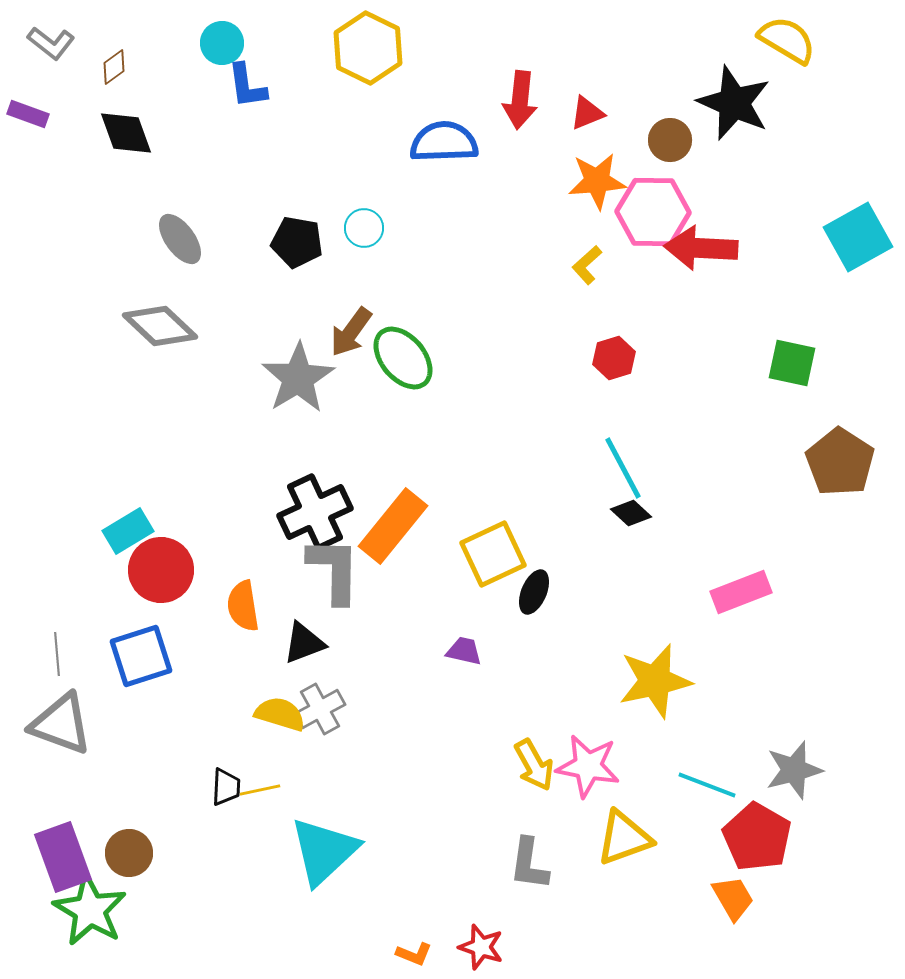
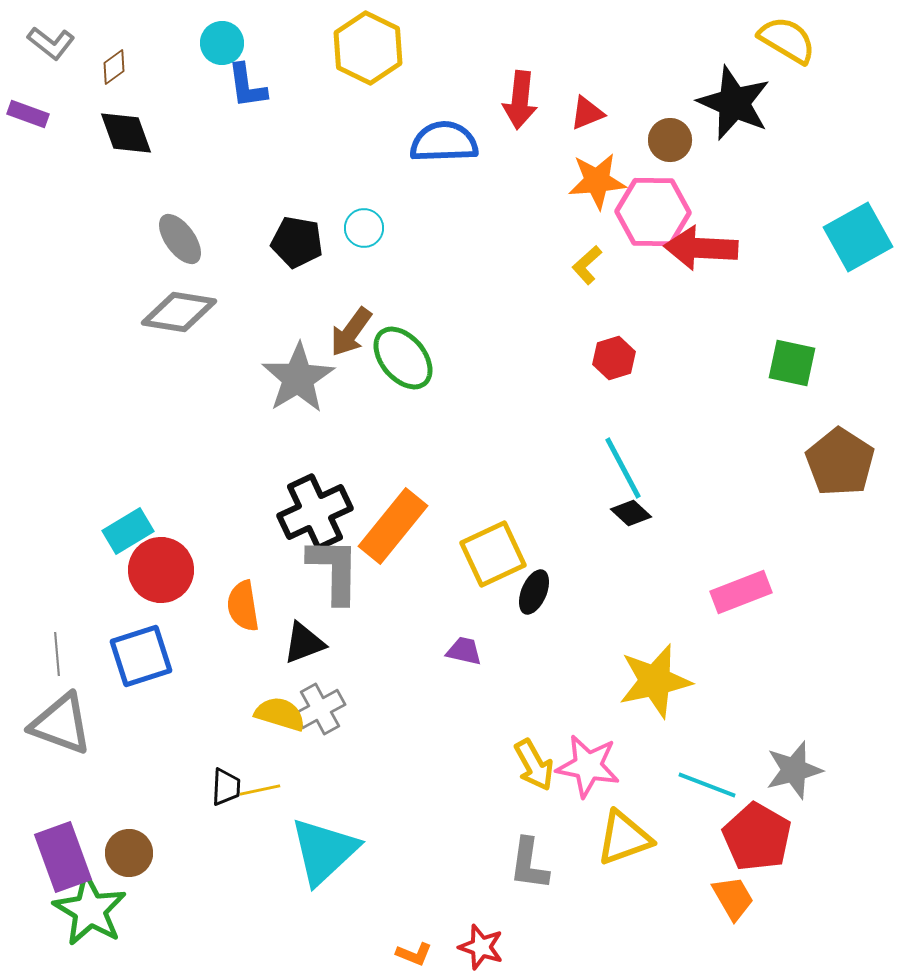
gray diamond at (160, 326): moved 19 px right, 14 px up; rotated 34 degrees counterclockwise
